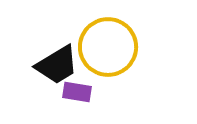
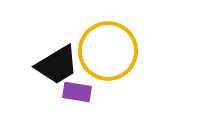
yellow circle: moved 4 px down
